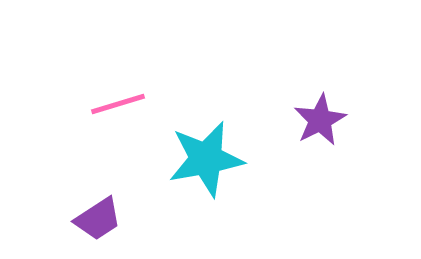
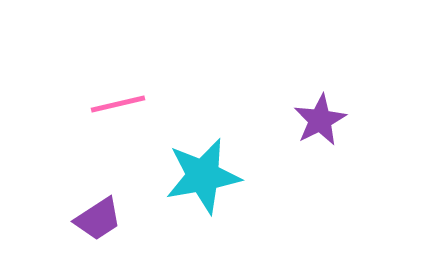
pink line: rotated 4 degrees clockwise
cyan star: moved 3 px left, 17 px down
